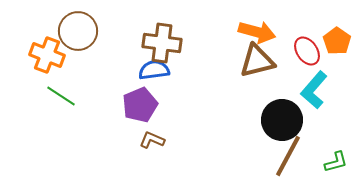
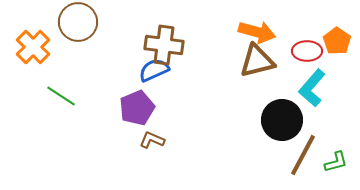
brown circle: moved 9 px up
brown cross: moved 2 px right, 2 px down
red ellipse: rotated 56 degrees counterclockwise
orange cross: moved 14 px left, 8 px up; rotated 24 degrees clockwise
blue semicircle: rotated 16 degrees counterclockwise
cyan L-shape: moved 2 px left, 2 px up
purple pentagon: moved 3 px left, 3 px down
brown line: moved 15 px right, 1 px up
